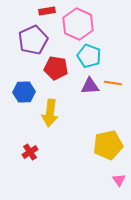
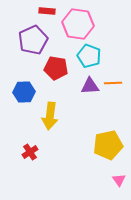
red rectangle: rotated 14 degrees clockwise
pink hexagon: rotated 16 degrees counterclockwise
orange line: rotated 12 degrees counterclockwise
yellow arrow: moved 3 px down
